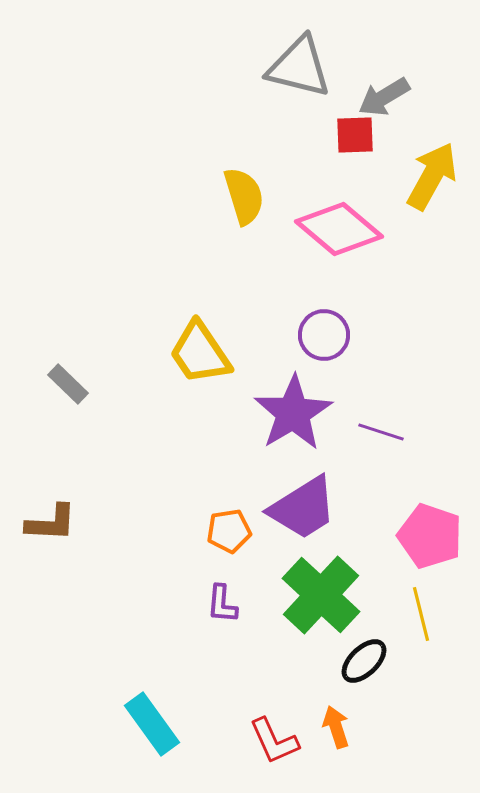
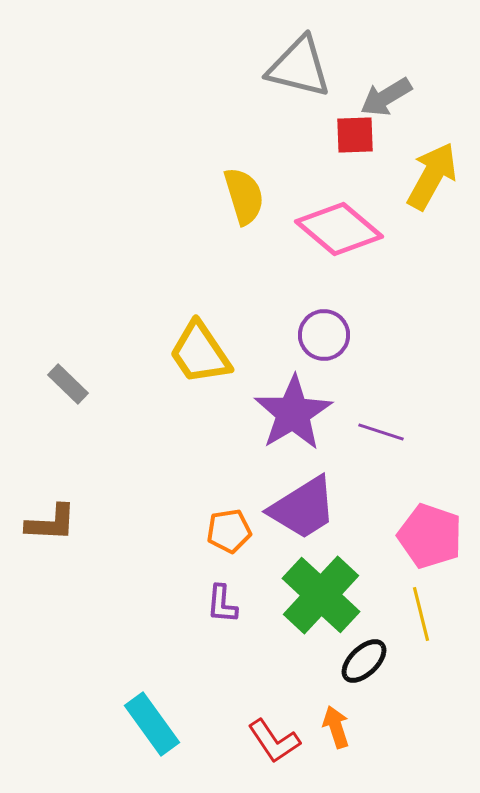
gray arrow: moved 2 px right
red L-shape: rotated 10 degrees counterclockwise
